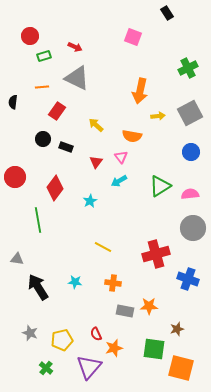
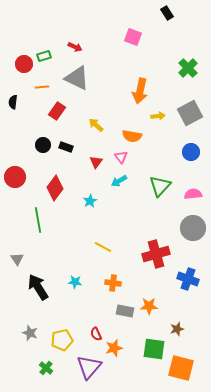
red circle at (30, 36): moved 6 px left, 28 px down
green cross at (188, 68): rotated 18 degrees counterclockwise
black circle at (43, 139): moved 6 px down
green triangle at (160, 186): rotated 15 degrees counterclockwise
pink semicircle at (190, 194): moved 3 px right
gray triangle at (17, 259): rotated 48 degrees clockwise
